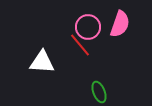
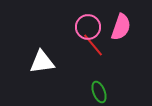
pink semicircle: moved 1 px right, 3 px down
red line: moved 13 px right
white triangle: rotated 12 degrees counterclockwise
